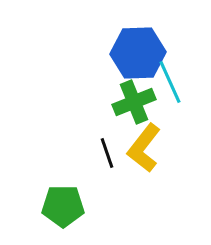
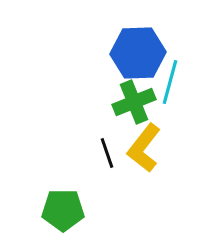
cyan line: rotated 39 degrees clockwise
green pentagon: moved 4 px down
